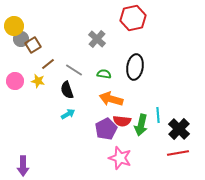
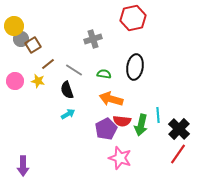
gray cross: moved 4 px left; rotated 30 degrees clockwise
red line: moved 1 px down; rotated 45 degrees counterclockwise
